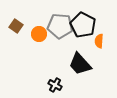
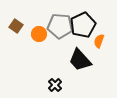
black pentagon: rotated 20 degrees clockwise
orange semicircle: rotated 16 degrees clockwise
black trapezoid: moved 4 px up
black cross: rotated 16 degrees clockwise
